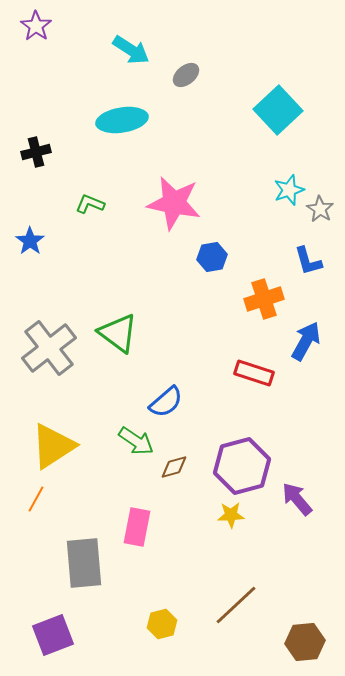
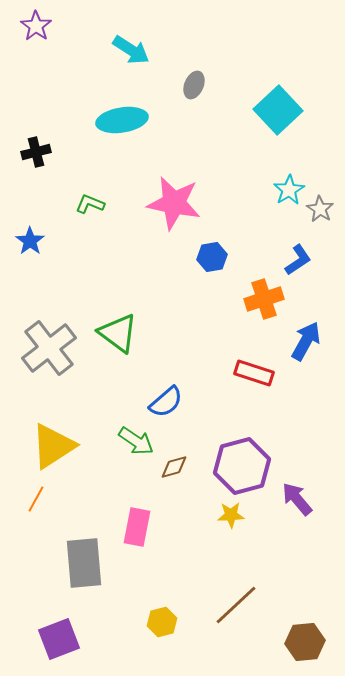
gray ellipse: moved 8 px right, 10 px down; rotated 28 degrees counterclockwise
cyan star: rotated 12 degrees counterclockwise
blue L-shape: moved 10 px left, 1 px up; rotated 108 degrees counterclockwise
yellow hexagon: moved 2 px up
purple square: moved 6 px right, 4 px down
